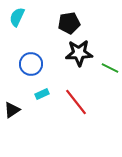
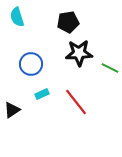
cyan semicircle: rotated 42 degrees counterclockwise
black pentagon: moved 1 px left, 1 px up
